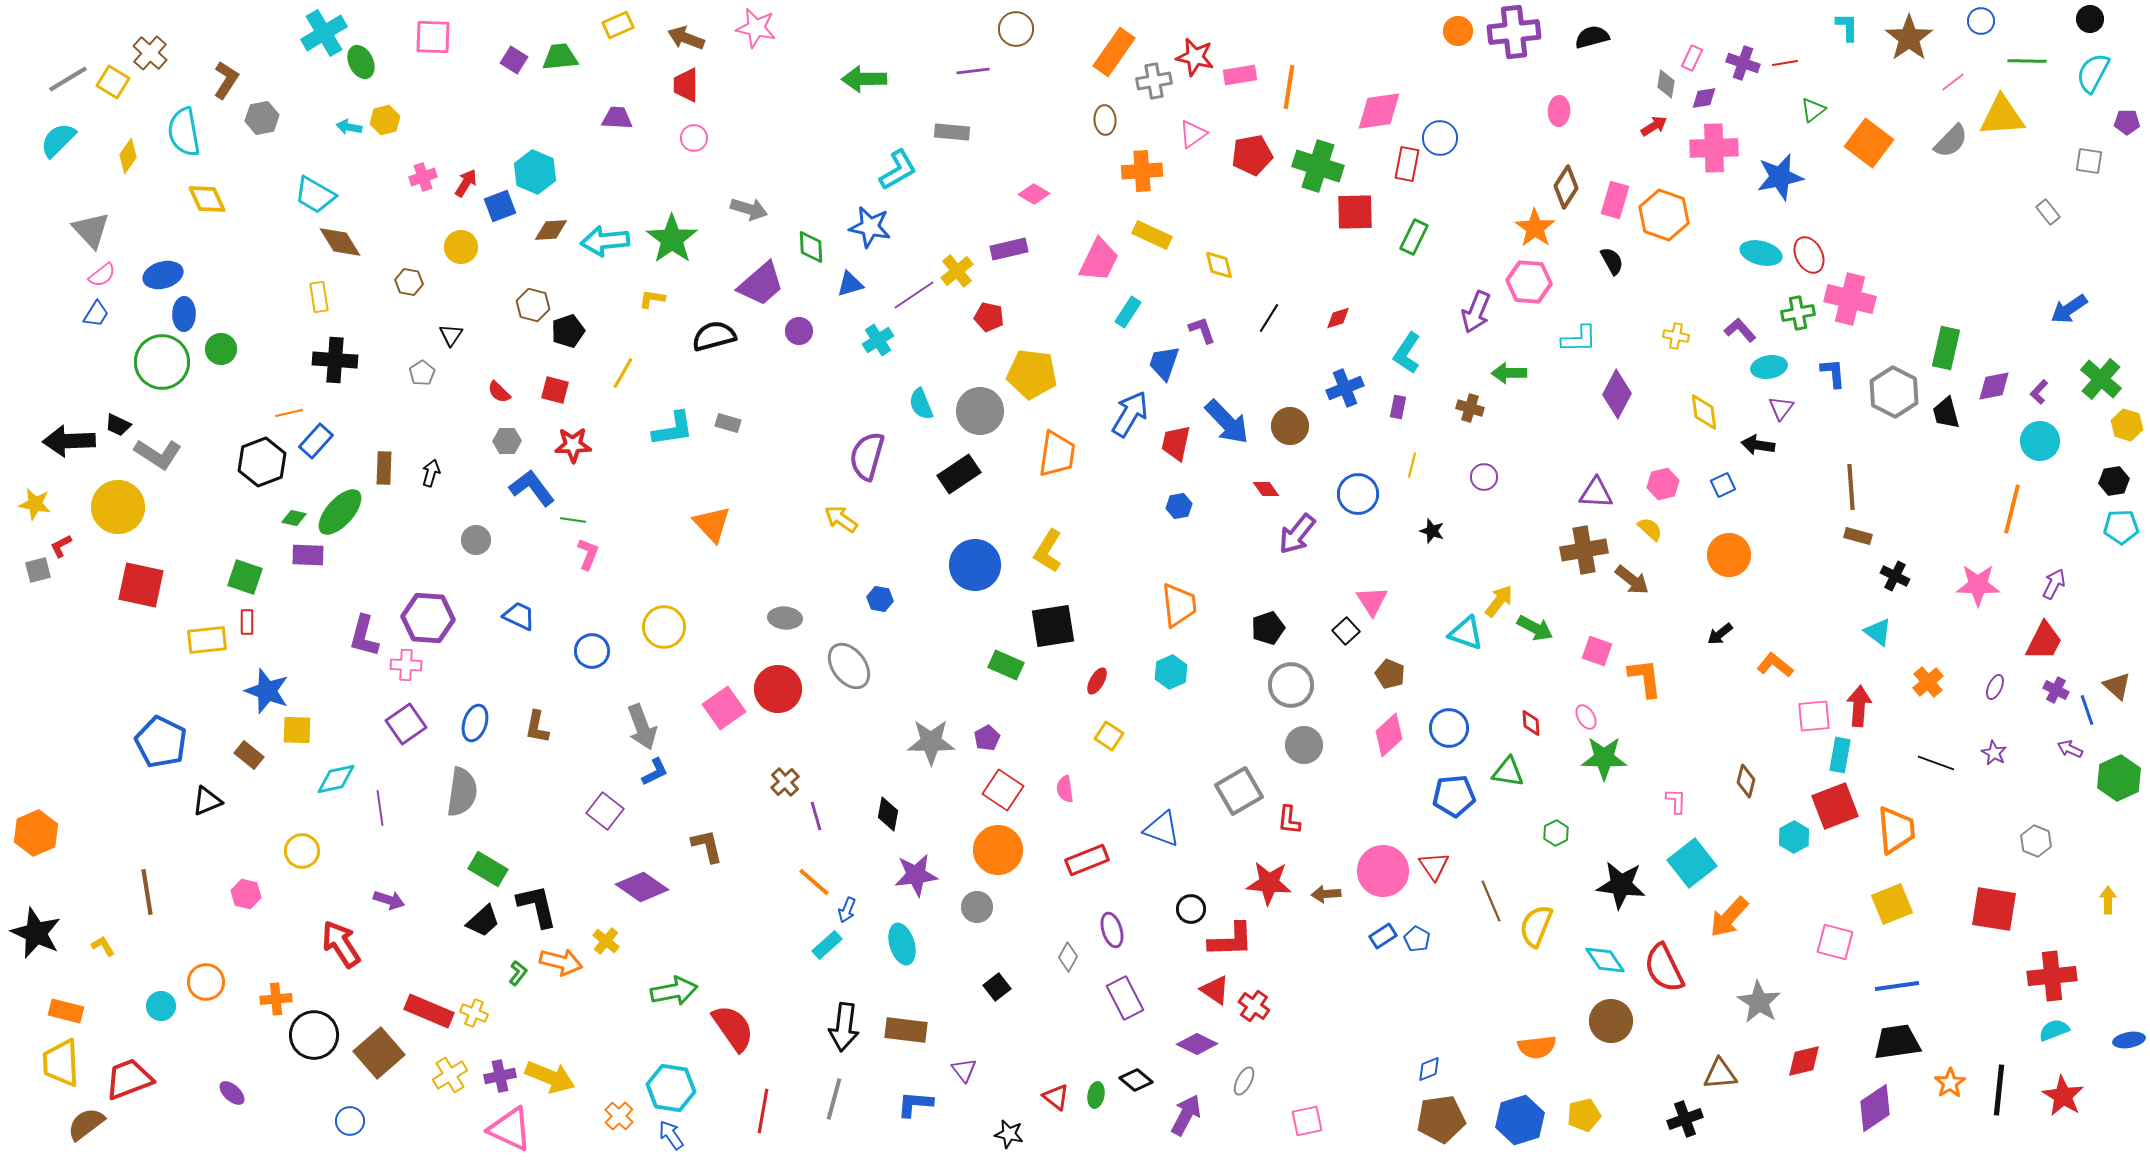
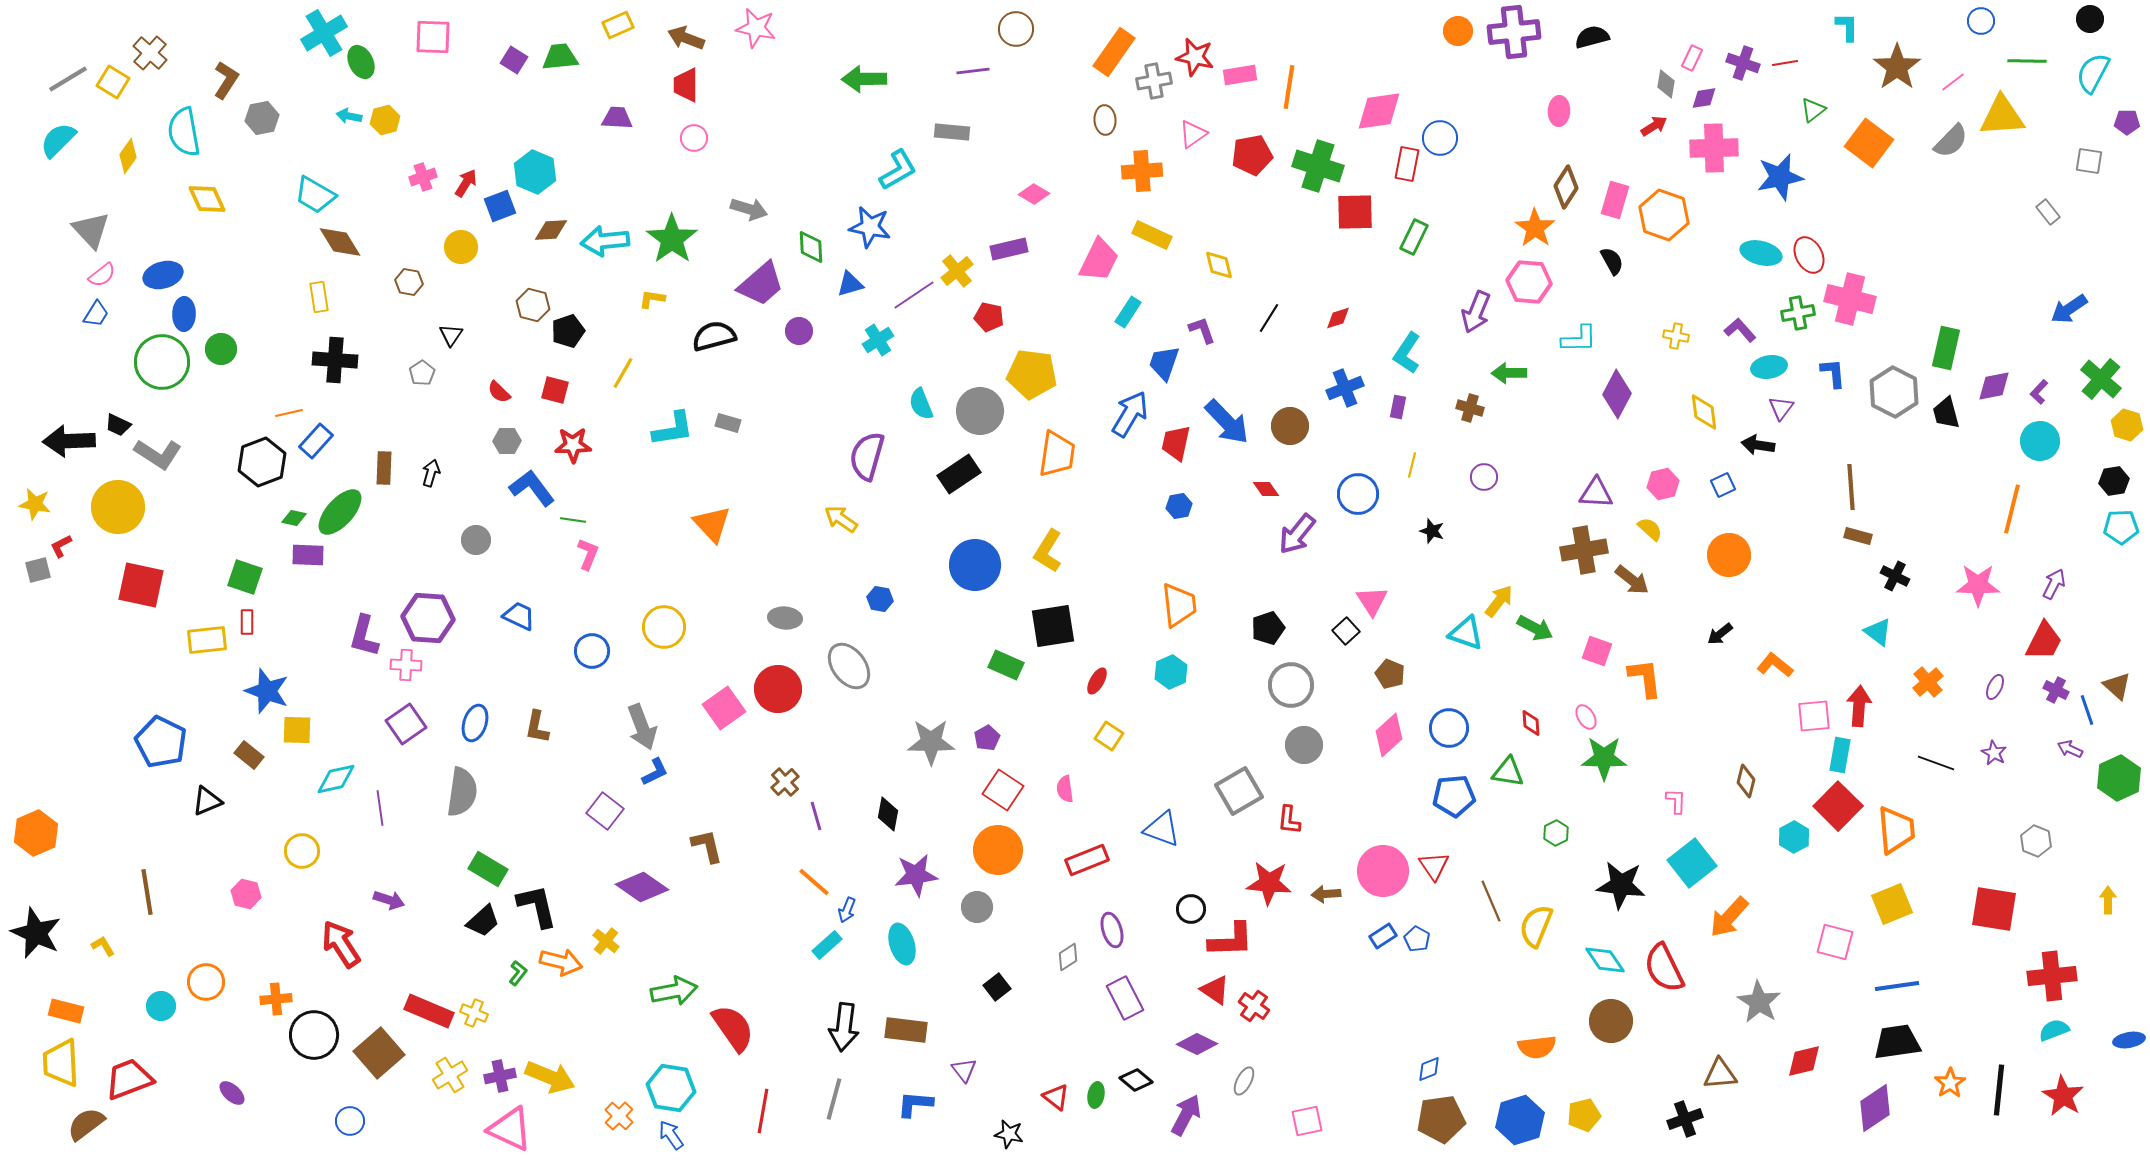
brown star at (1909, 38): moved 12 px left, 29 px down
cyan arrow at (349, 127): moved 11 px up
red square at (1835, 806): moved 3 px right; rotated 24 degrees counterclockwise
gray diamond at (1068, 957): rotated 28 degrees clockwise
